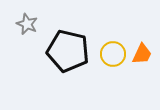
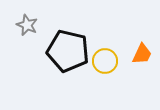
gray star: moved 1 px down
yellow circle: moved 8 px left, 7 px down
